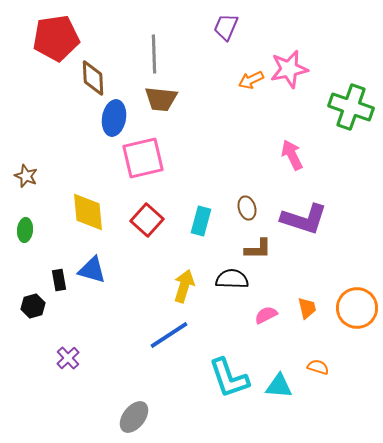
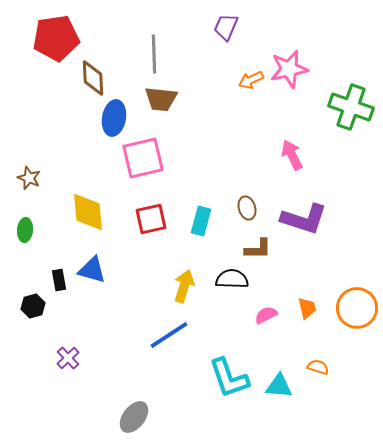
brown star: moved 3 px right, 2 px down
red square: moved 4 px right, 1 px up; rotated 36 degrees clockwise
